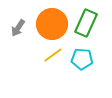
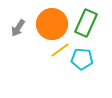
yellow line: moved 7 px right, 5 px up
